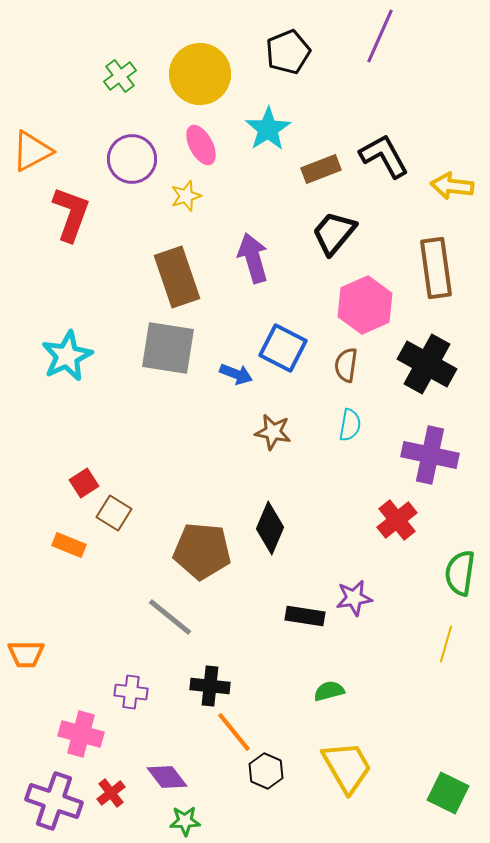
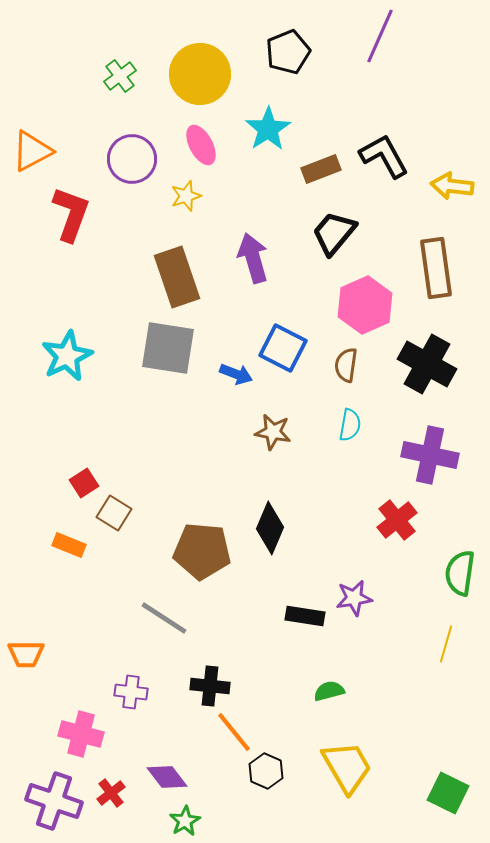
gray line at (170, 617): moved 6 px left, 1 px down; rotated 6 degrees counterclockwise
green star at (185, 821): rotated 28 degrees counterclockwise
